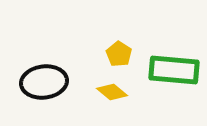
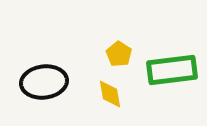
green rectangle: moved 2 px left; rotated 12 degrees counterclockwise
yellow diamond: moved 2 px left, 2 px down; rotated 40 degrees clockwise
